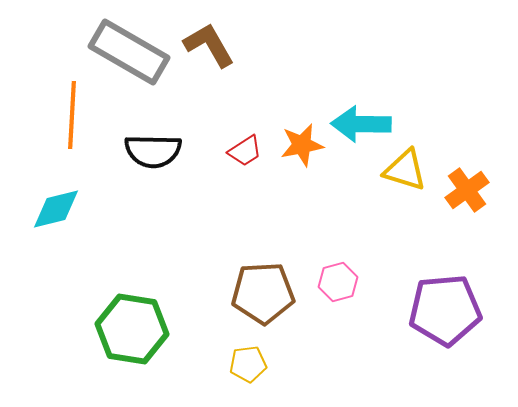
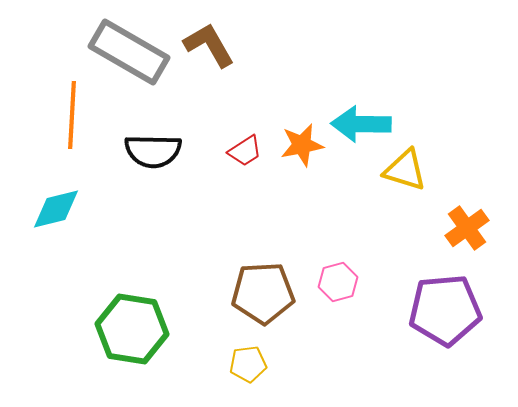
orange cross: moved 38 px down
